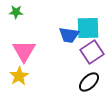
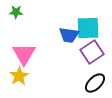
pink triangle: moved 3 px down
black ellipse: moved 6 px right, 1 px down
